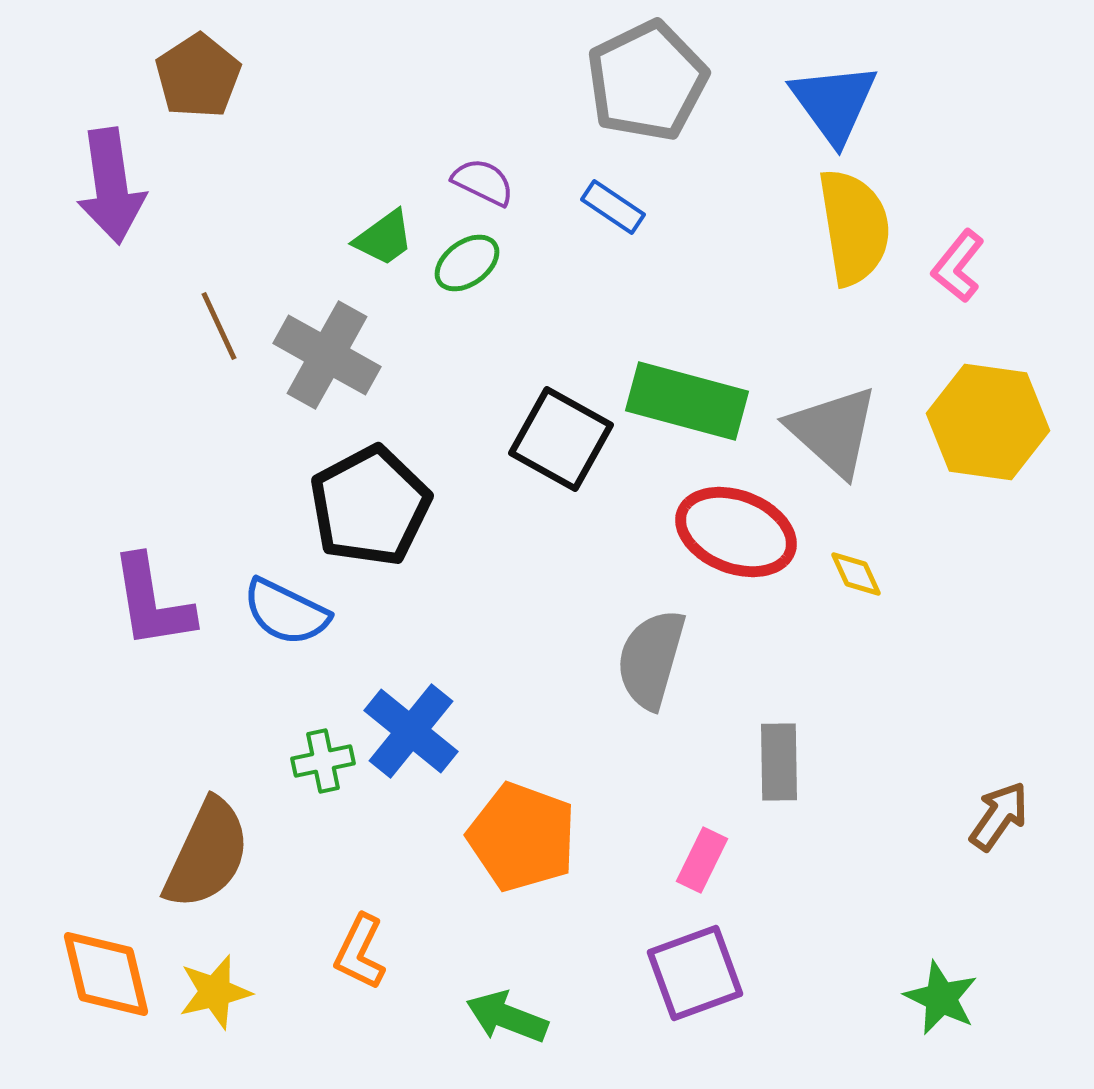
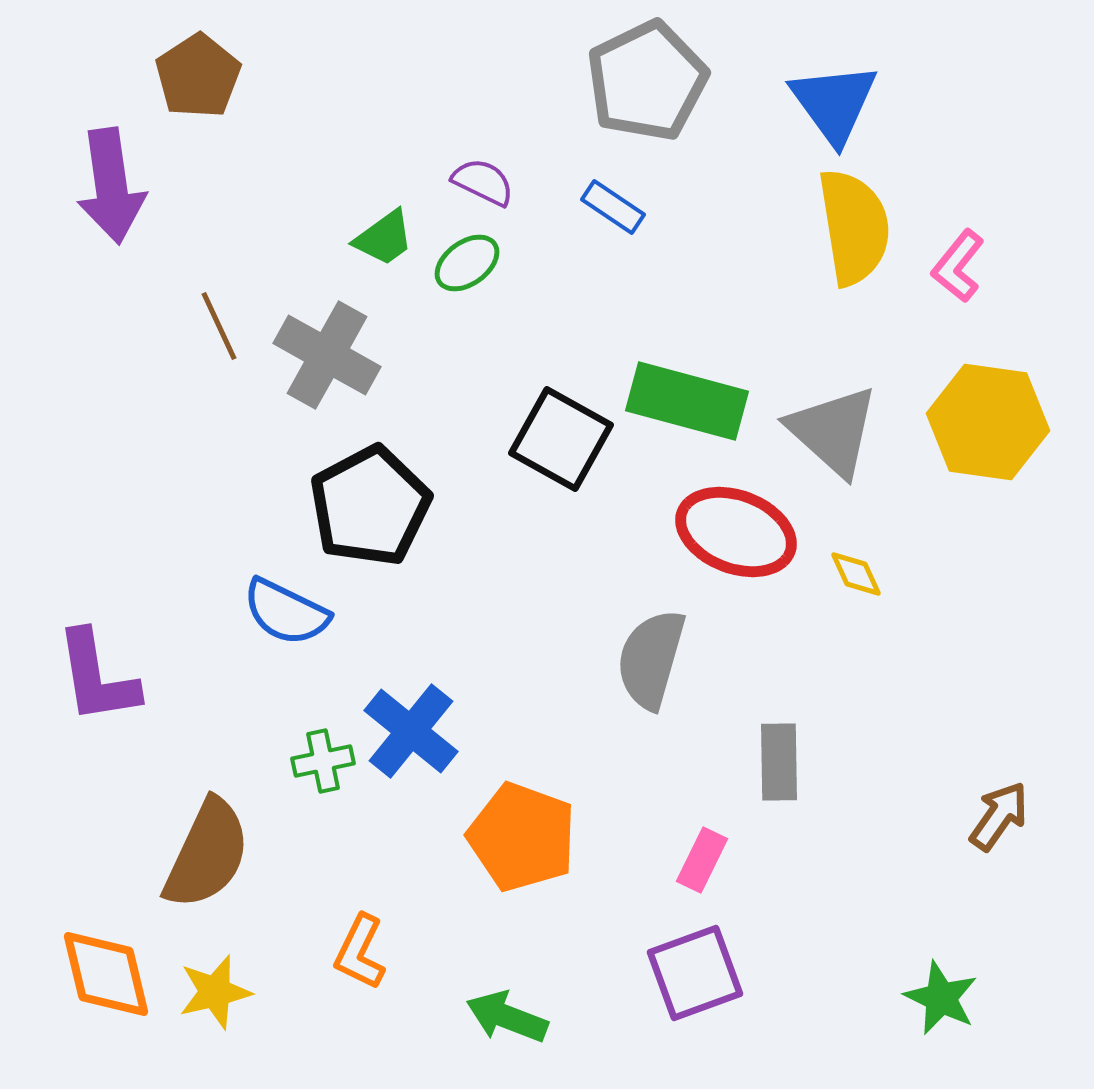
purple L-shape: moved 55 px left, 75 px down
